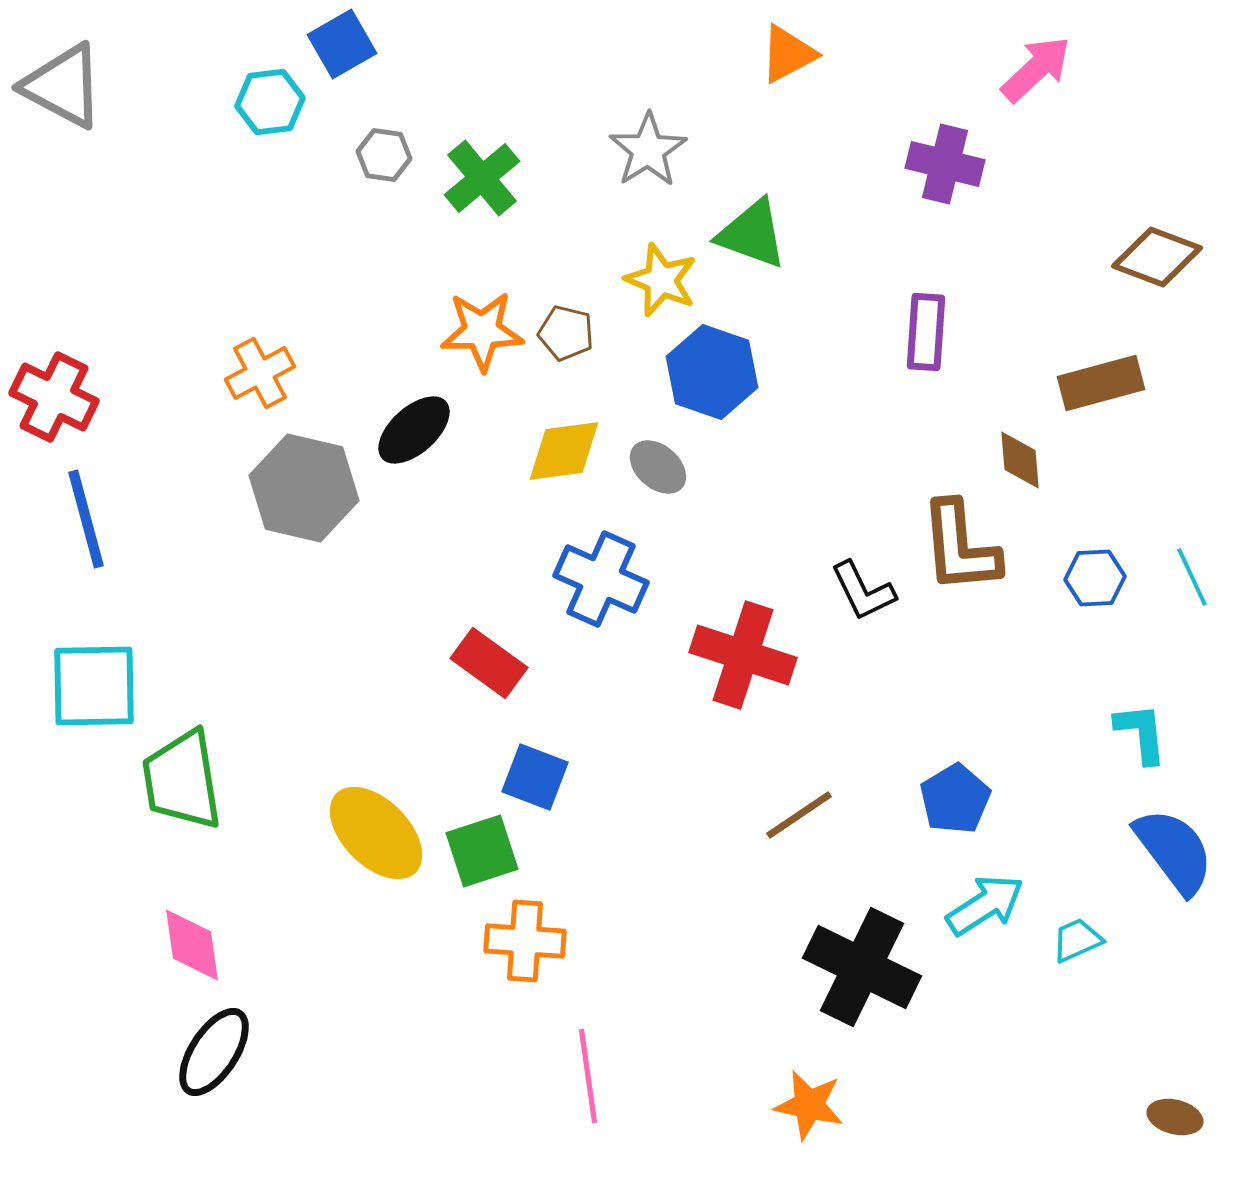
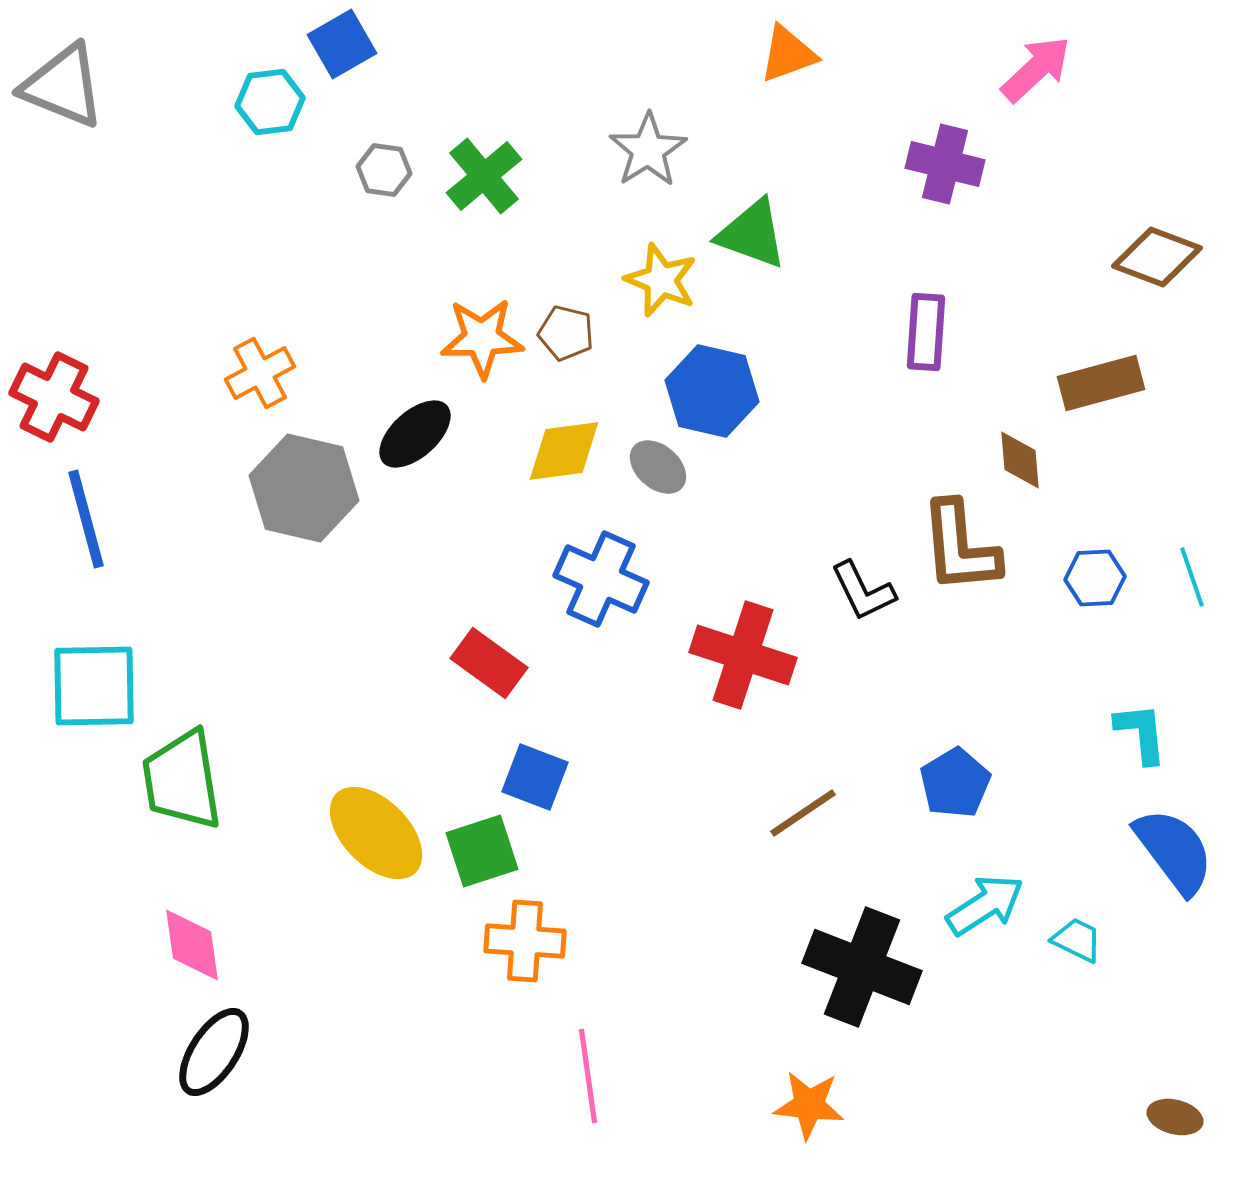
orange triangle at (788, 54): rotated 8 degrees clockwise
gray triangle at (63, 86): rotated 6 degrees counterclockwise
gray hexagon at (384, 155): moved 15 px down
green cross at (482, 178): moved 2 px right, 2 px up
orange star at (482, 331): moved 7 px down
blue hexagon at (712, 372): moved 19 px down; rotated 6 degrees counterclockwise
black ellipse at (414, 430): moved 1 px right, 4 px down
cyan line at (1192, 577): rotated 6 degrees clockwise
blue pentagon at (955, 799): moved 16 px up
brown line at (799, 815): moved 4 px right, 2 px up
cyan trapezoid at (1077, 940): rotated 50 degrees clockwise
black cross at (862, 967): rotated 5 degrees counterclockwise
orange star at (809, 1105): rotated 6 degrees counterclockwise
